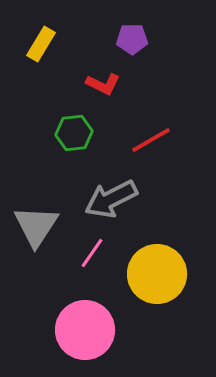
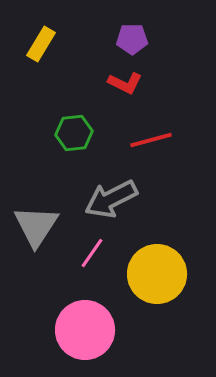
red L-shape: moved 22 px right, 1 px up
red line: rotated 15 degrees clockwise
